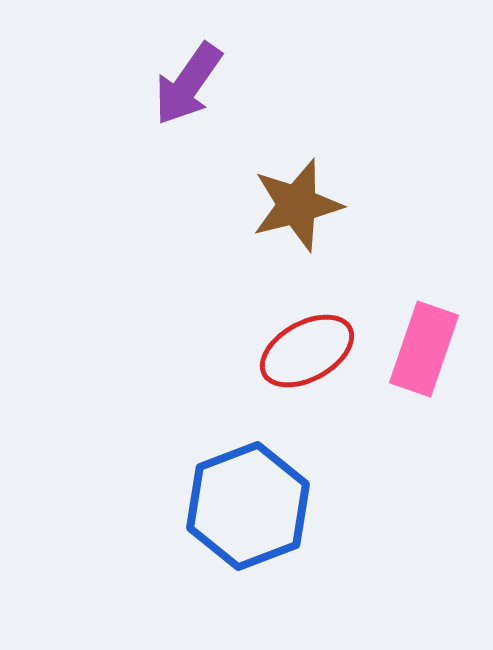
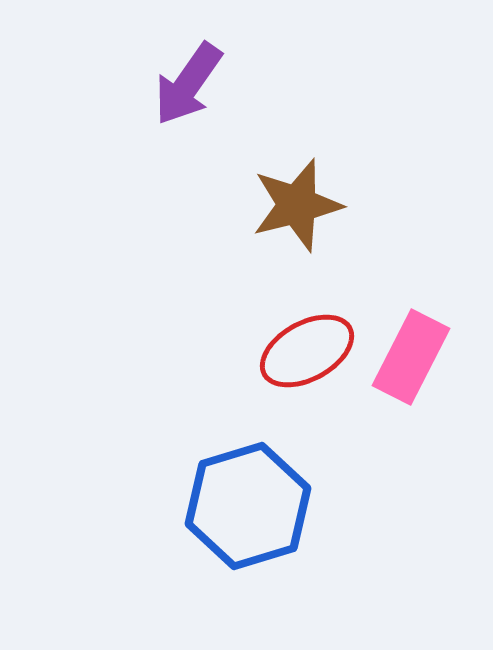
pink rectangle: moved 13 px left, 8 px down; rotated 8 degrees clockwise
blue hexagon: rotated 4 degrees clockwise
